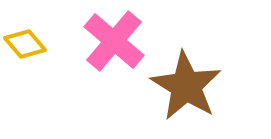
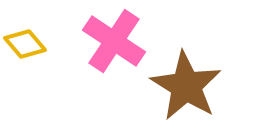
pink cross: rotated 6 degrees counterclockwise
